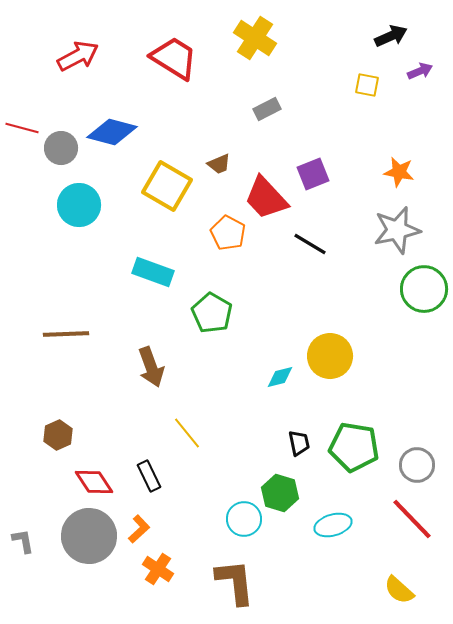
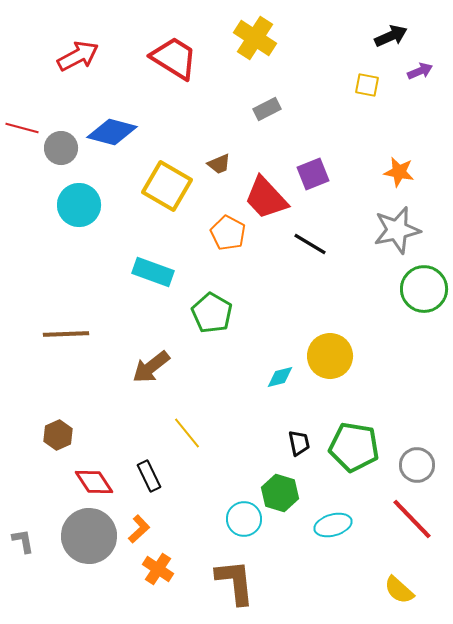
brown arrow at (151, 367): rotated 72 degrees clockwise
